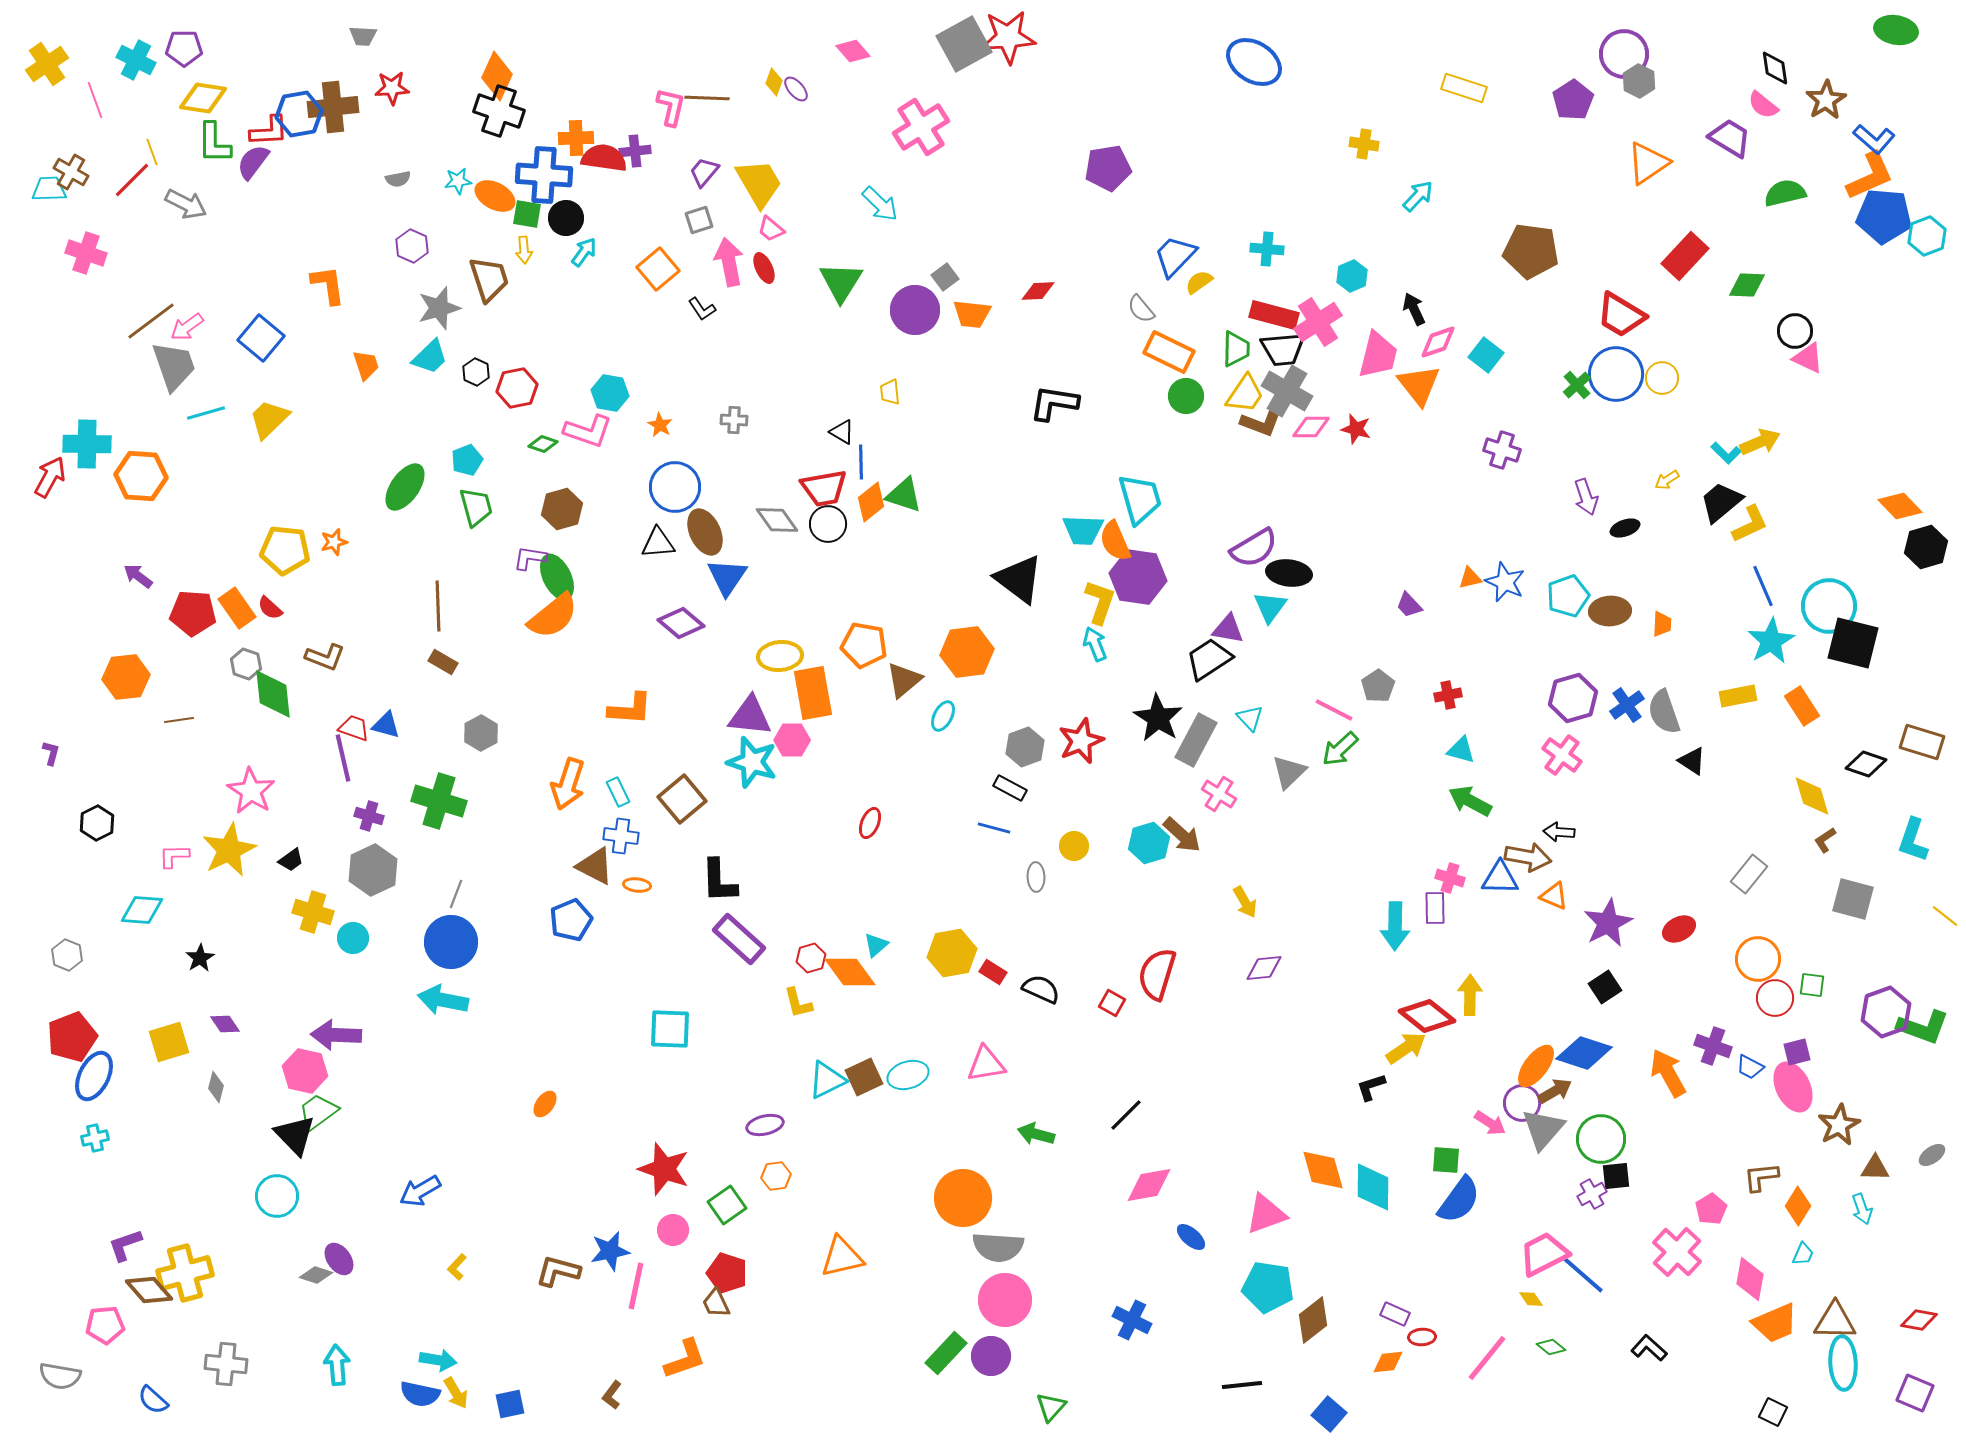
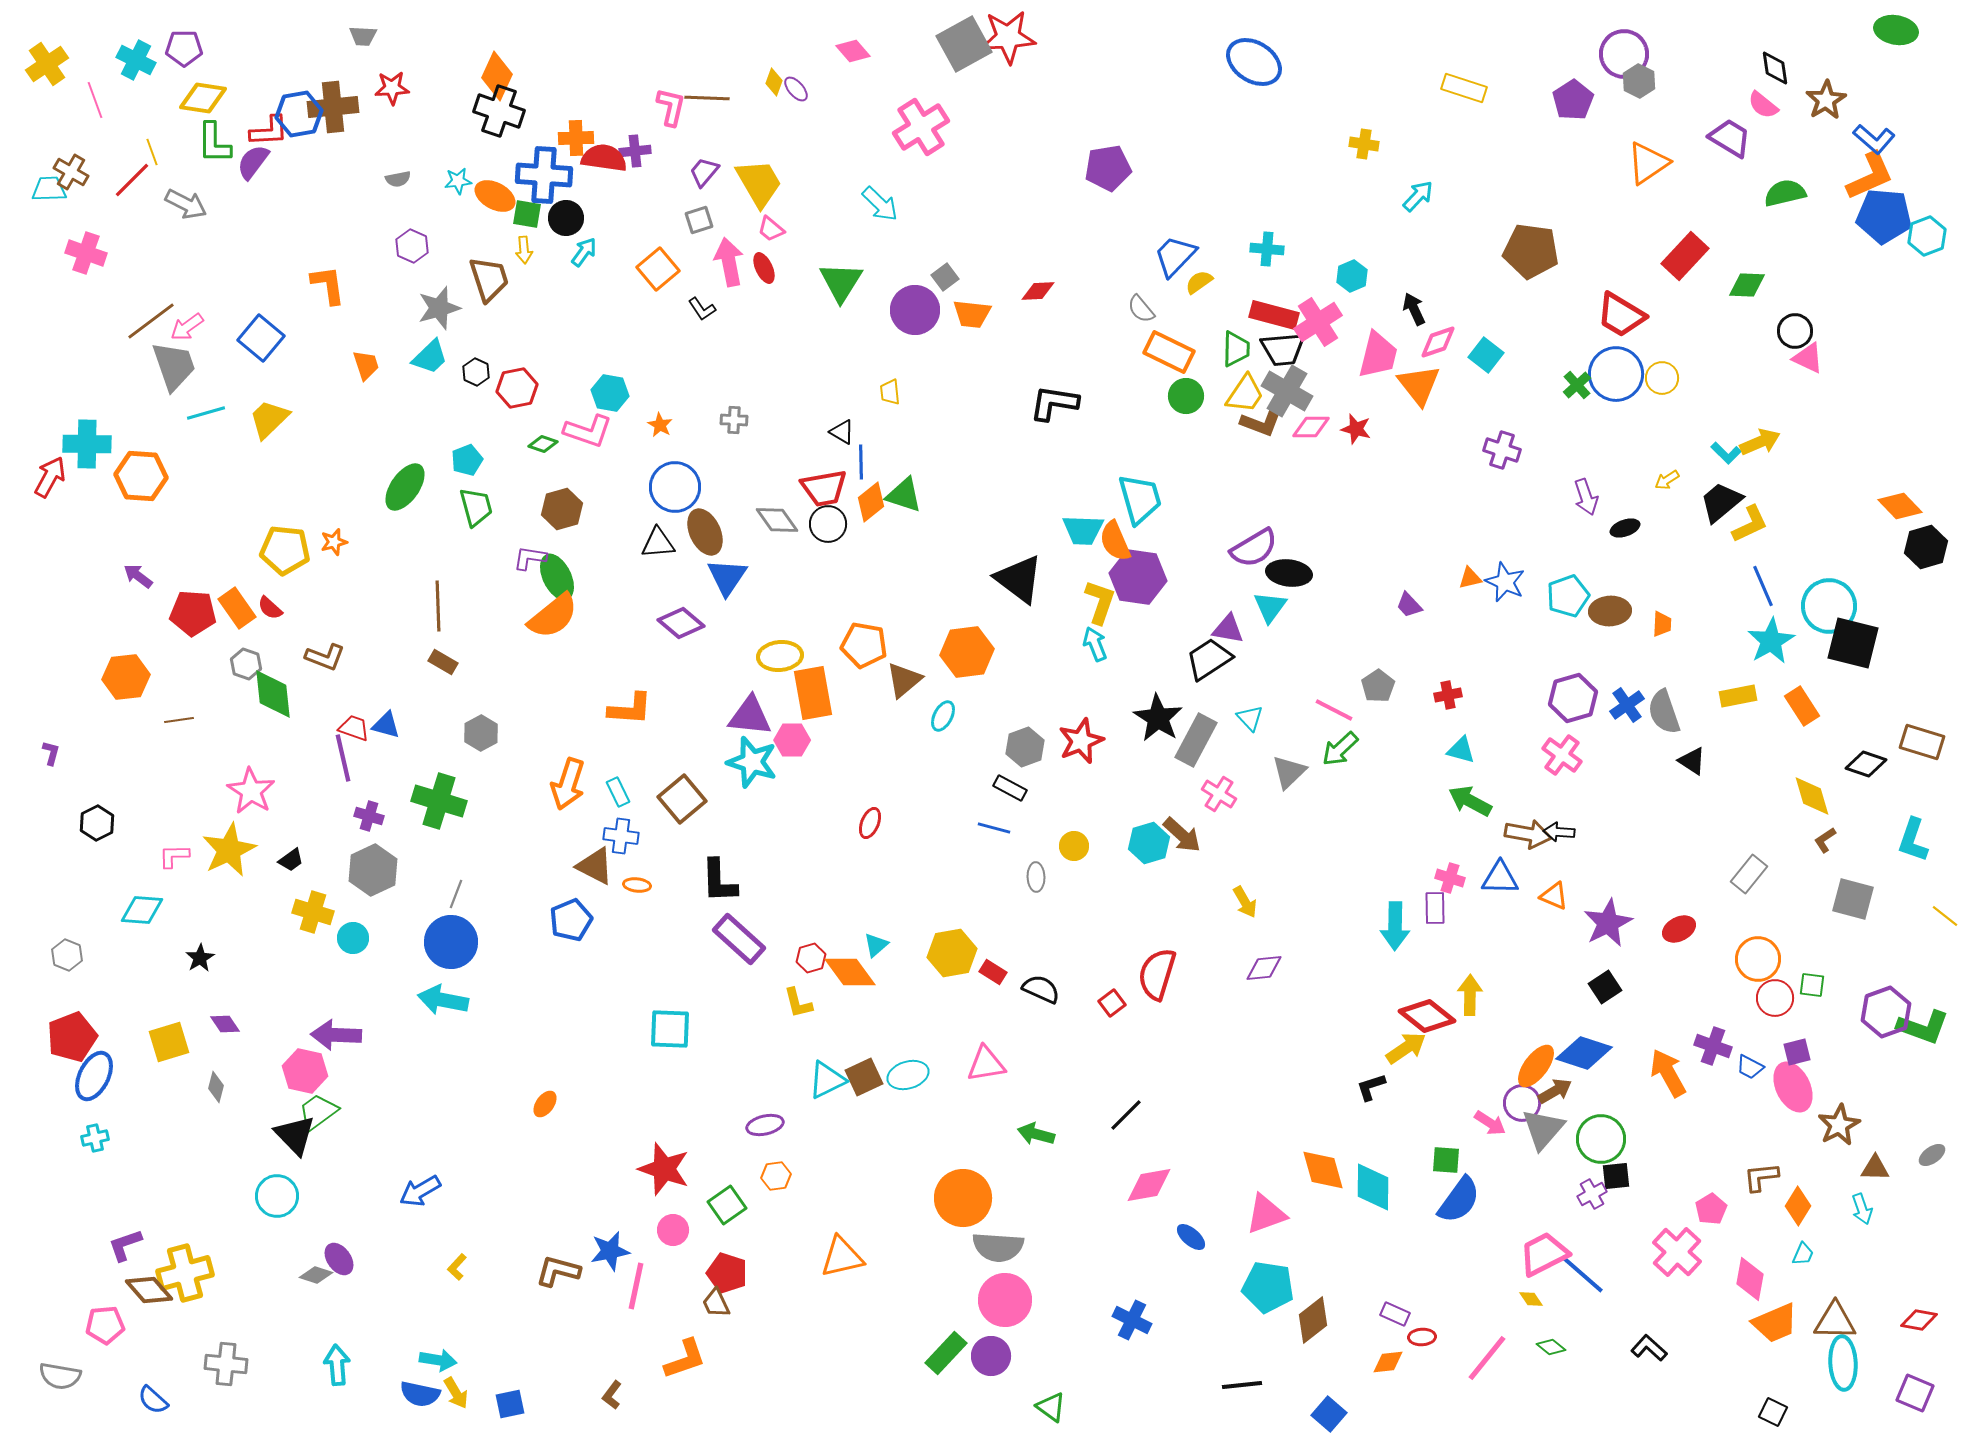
brown arrow at (1528, 857): moved 23 px up
red square at (1112, 1003): rotated 24 degrees clockwise
green triangle at (1051, 1407): rotated 36 degrees counterclockwise
